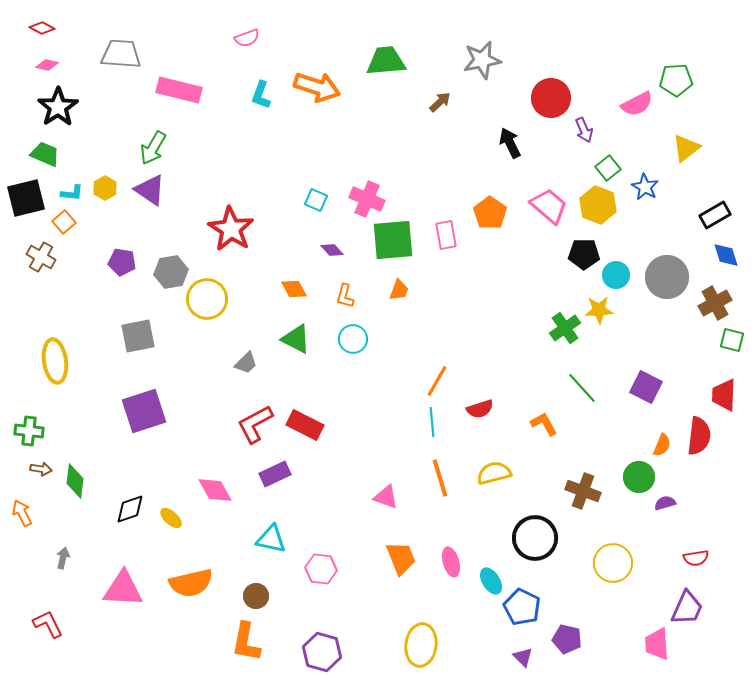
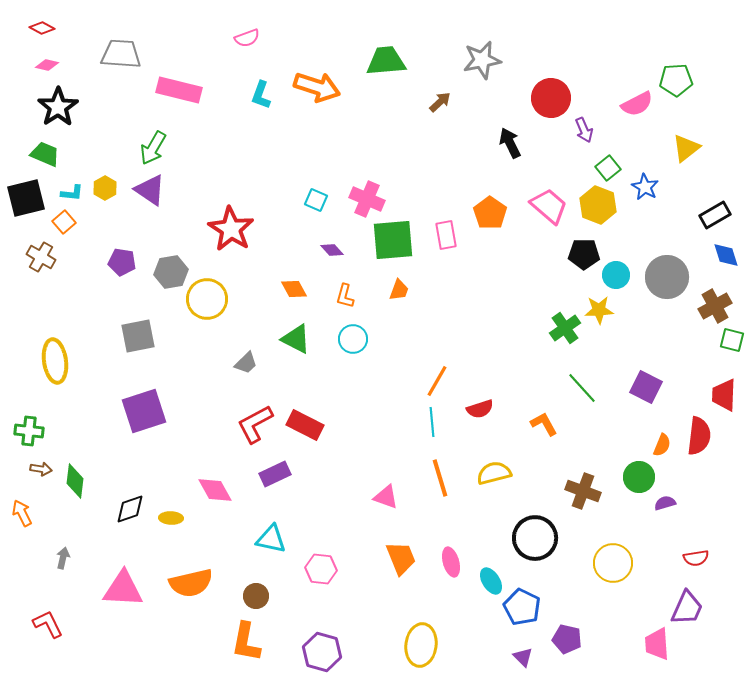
brown cross at (715, 303): moved 3 px down
yellow ellipse at (171, 518): rotated 40 degrees counterclockwise
